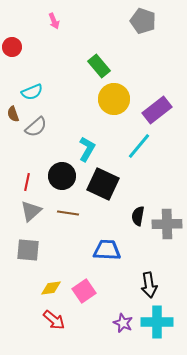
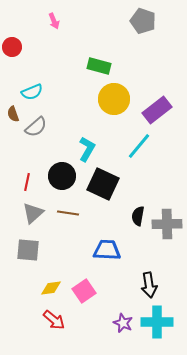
green rectangle: rotated 35 degrees counterclockwise
gray triangle: moved 2 px right, 2 px down
